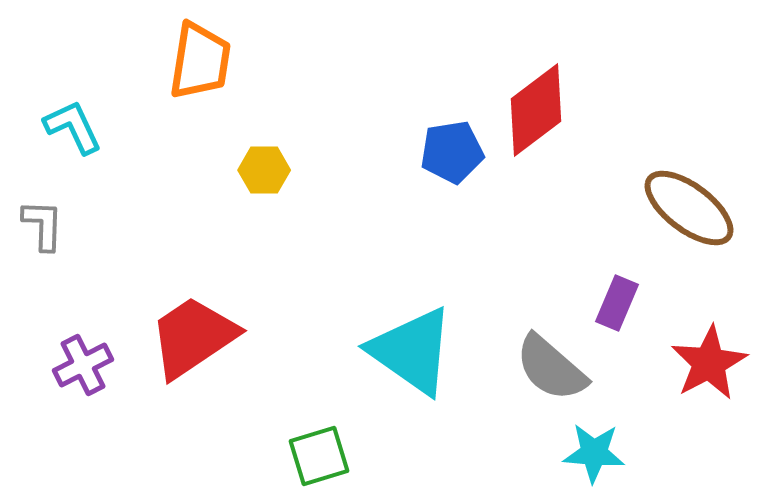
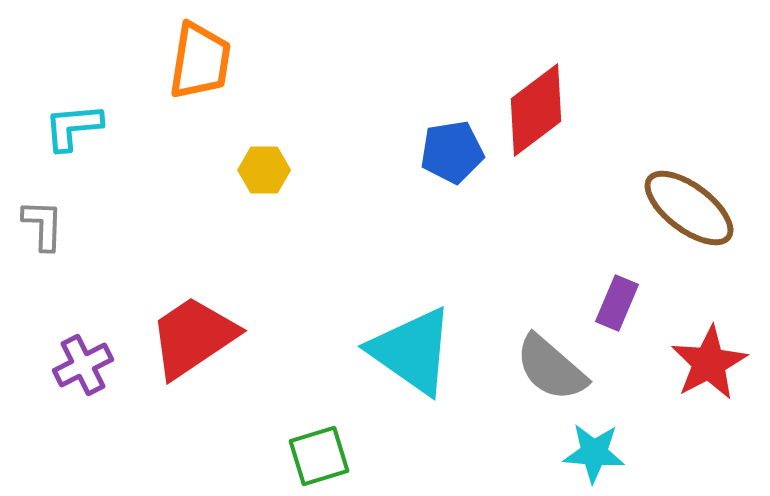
cyan L-shape: rotated 70 degrees counterclockwise
